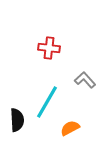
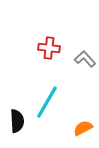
gray L-shape: moved 21 px up
black semicircle: moved 1 px down
orange semicircle: moved 13 px right
